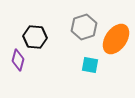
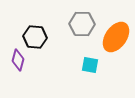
gray hexagon: moved 2 px left, 3 px up; rotated 20 degrees clockwise
orange ellipse: moved 2 px up
